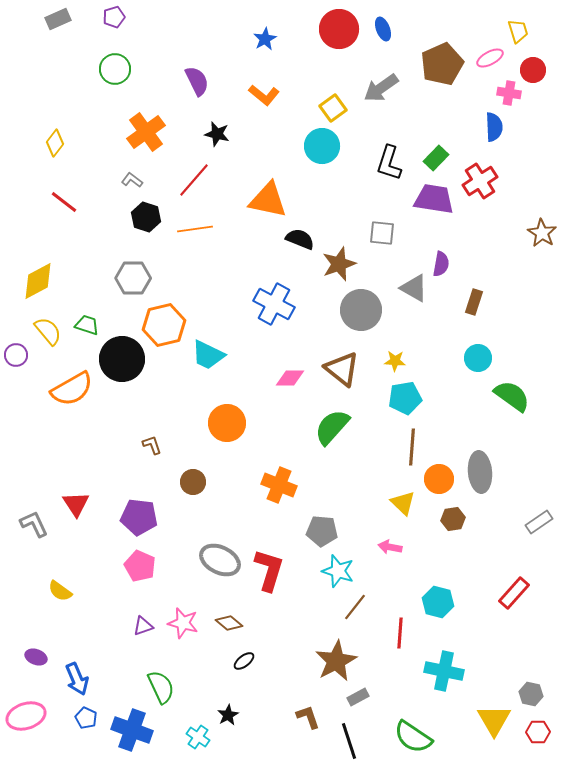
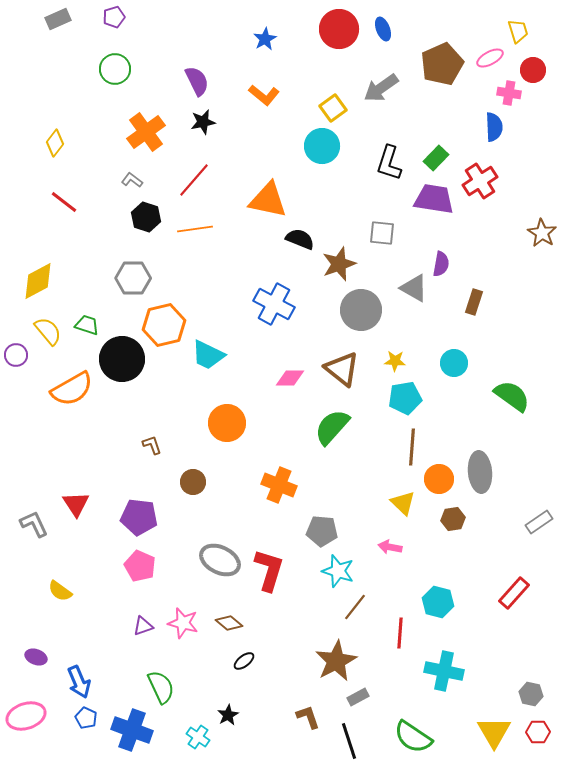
black star at (217, 134): moved 14 px left, 12 px up; rotated 25 degrees counterclockwise
cyan circle at (478, 358): moved 24 px left, 5 px down
blue arrow at (77, 679): moved 2 px right, 3 px down
yellow triangle at (494, 720): moved 12 px down
